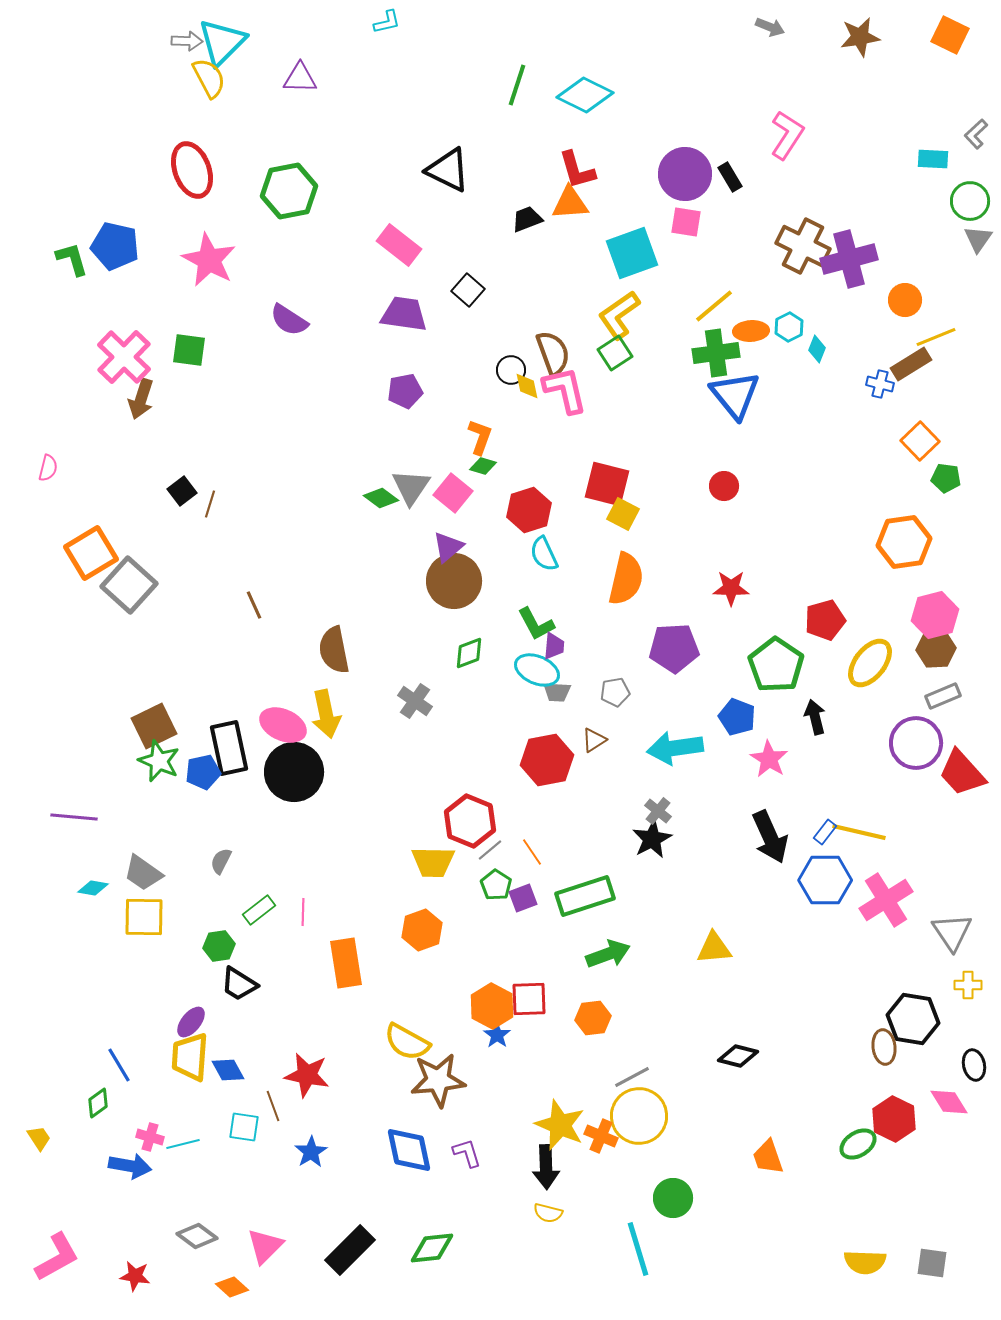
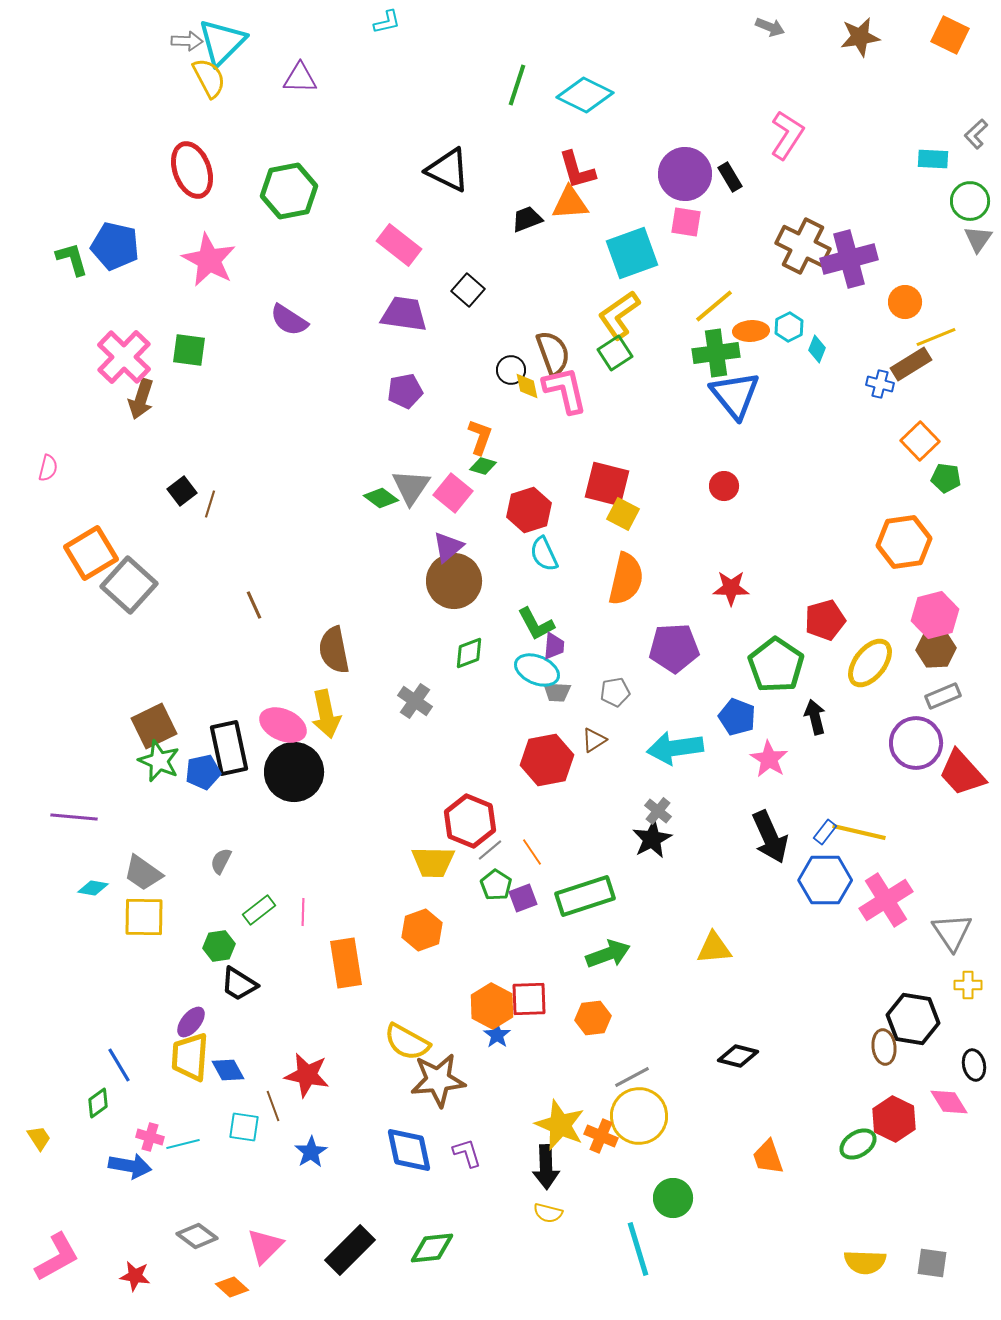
orange circle at (905, 300): moved 2 px down
